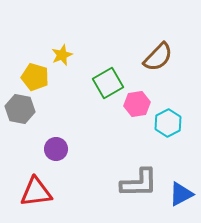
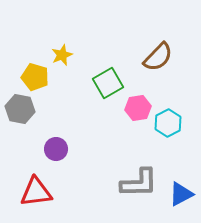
pink hexagon: moved 1 px right, 4 px down
